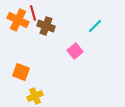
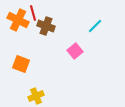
orange square: moved 8 px up
yellow cross: moved 1 px right
